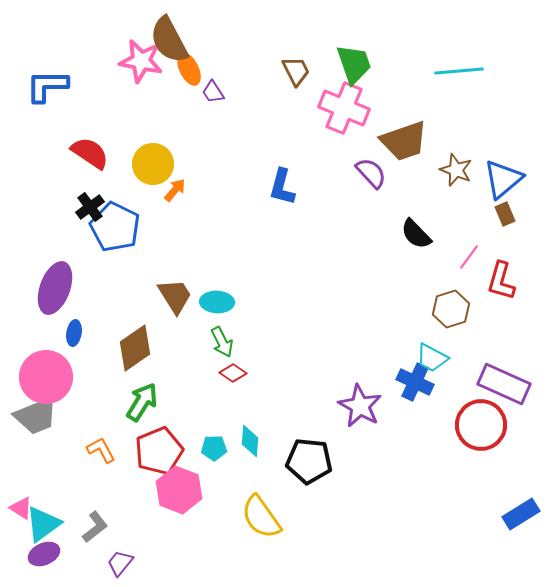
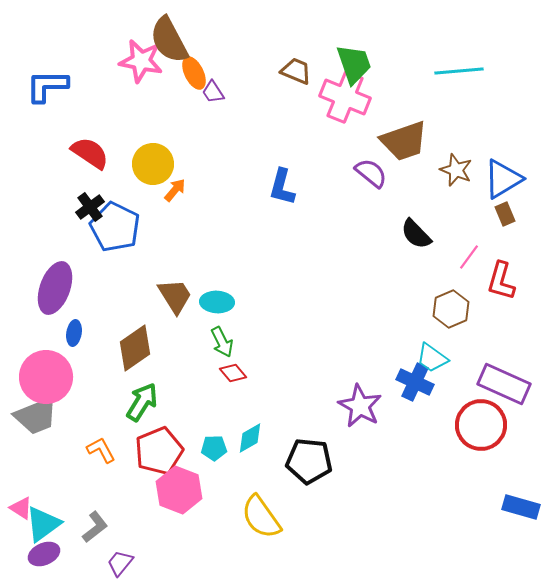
orange ellipse at (189, 69): moved 5 px right, 4 px down
brown trapezoid at (296, 71): rotated 40 degrees counterclockwise
pink cross at (344, 108): moved 1 px right, 11 px up
purple semicircle at (371, 173): rotated 8 degrees counterclockwise
blue triangle at (503, 179): rotated 9 degrees clockwise
brown hexagon at (451, 309): rotated 6 degrees counterclockwise
cyan trapezoid at (432, 358): rotated 8 degrees clockwise
red diamond at (233, 373): rotated 16 degrees clockwise
cyan diamond at (250, 441): moved 3 px up; rotated 56 degrees clockwise
blue rectangle at (521, 514): moved 7 px up; rotated 48 degrees clockwise
